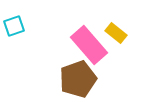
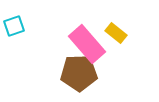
pink rectangle: moved 2 px left, 1 px up
brown pentagon: moved 1 px right, 6 px up; rotated 18 degrees clockwise
